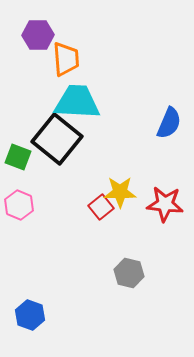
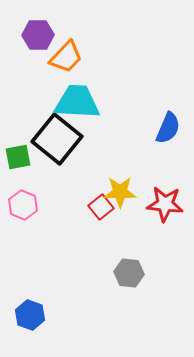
orange trapezoid: moved 2 px up; rotated 48 degrees clockwise
blue semicircle: moved 1 px left, 5 px down
green square: rotated 32 degrees counterclockwise
pink hexagon: moved 4 px right
gray hexagon: rotated 8 degrees counterclockwise
